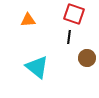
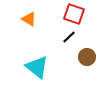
orange triangle: moved 1 px right, 1 px up; rotated 35 degrees clockwise
black line: rotated 40 degrees clockwise
brown circle: moved 1 px up
